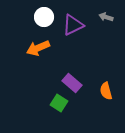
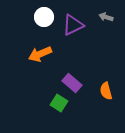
orange arrow: moved 2 px right, 6 px down
